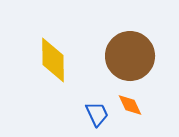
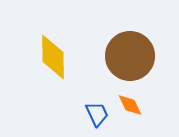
yellow diamond: moved 3 px up
